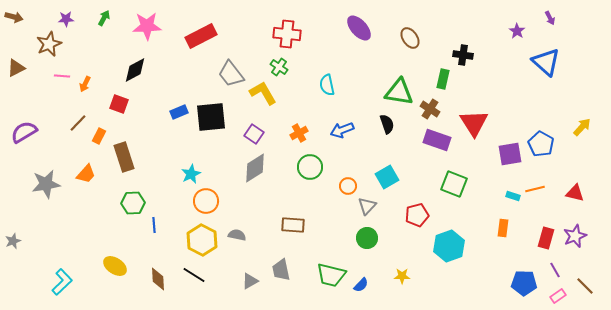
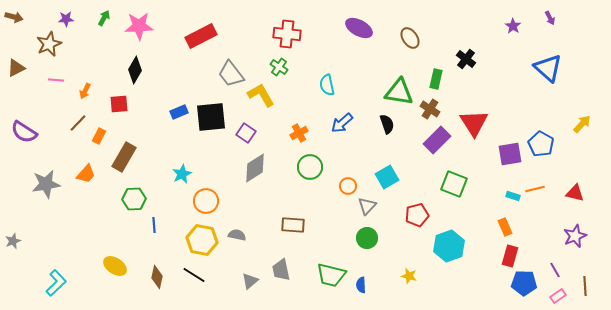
pink star at (147, 26): moved 8 px left
purple ellipse at (359, 28): rotated 20 degrees counterclockwise
purple star at (517, 31): moved 4 px left, 5 px up
black cross at (463, 55): moved 3 px right, 4 px down; rotated 30 degrees clockwise
blue triangle at (546, 62): moved 2 px right, 6 px down
black diamond at (135, 70): rotated 32 degrees counterclockwise
pink line at (62, 76): moved 6 px left, 4 px down
green rectangle at (443, 79): moved 7 px left
orange arrow at (85, 84): moved 7 px down
yellow L-shape at (263, 93): moved 2 px left, 2 px down
red square at (119, 104): rotated 24 degrees counterclockwise
yellow arrow at (582, 127): moved 3 px up
blue arrow at (342, 130): moved 7 px up; rotated 20 degrees counterclockwise
purple semicircle at (24, 132): rotated 116 degrees counterclockwise
purple square at (254, 134): moved 8 px left, 1 px up
purple rectangle at (437, 140): rotated 64 degrees counterclockwise
brown rectangle at (124, 157): rotated 48 degrees clockwise
cyan star at (191, 174): moved 9 px left
green hexagon at (133, 203): moved 1 px right, 4 px up
orange rectangle at (503, 228): moved 2 px right, 1 px up; rotated 30 degrees counterclockwise
red rectangle at (546, 238): moved 36 px left, 18 px down
yellow hexagon at (202, 240): rotated 16 degrees counterclockwise
yellow star at (402, 276): moved 7 px right; rotated 14 degrees clockwise
brown diamond at (158, 279): moved 1 px left, 2 px up; rotated 15 degrees clockwise
gray triangle at (250, 281): rotated 12 degrees counterclockwise
cyan L-shape at (62, 282): moved 6 px left, 1 px down
blue semicircle at (361, 285): rotated 133 degrees clockwise
brown line at (585, 286): rotated 42 degrees clockwise
